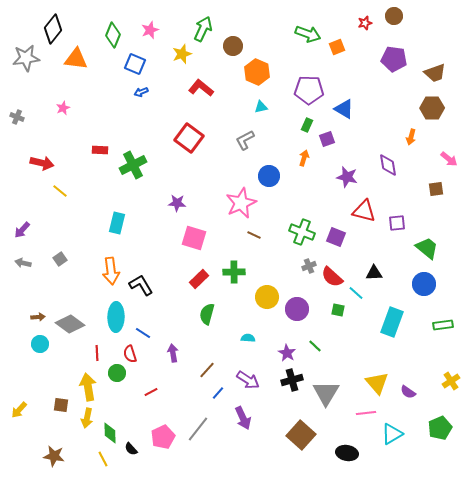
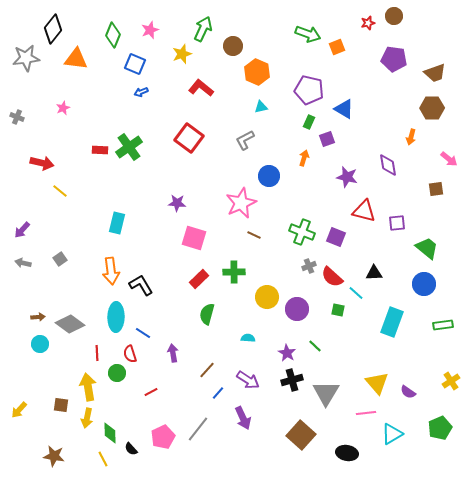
red star at (365, 23): moved 3 px right
purple pentagon at (309, 90): rotated 12 degrees clockwise
green rectangle at (307, 125): moved 2 px right, 3 px up
green cross at (133, 165): moved 4 px left, 18 px up; rotated 8 degrees counterclockwise
